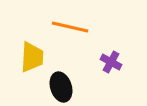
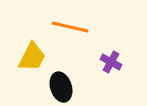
yellow trapezoid: rotated 24 degrees clockwise
